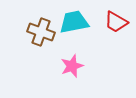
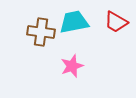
brown cross: rotated 12 degrees counterclockwise
